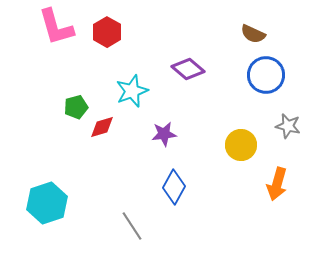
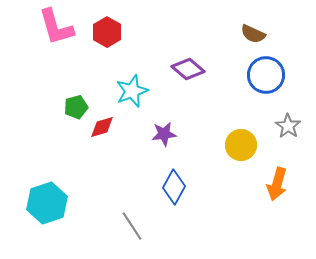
gray star: rotated 20 degrees clockwise
